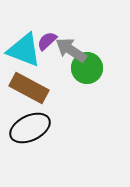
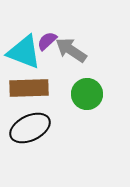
cyan triangle: moved 2 px down
green circle: moved 26 px down
brown rectangle: rotated 30 degrees counterclockwise
